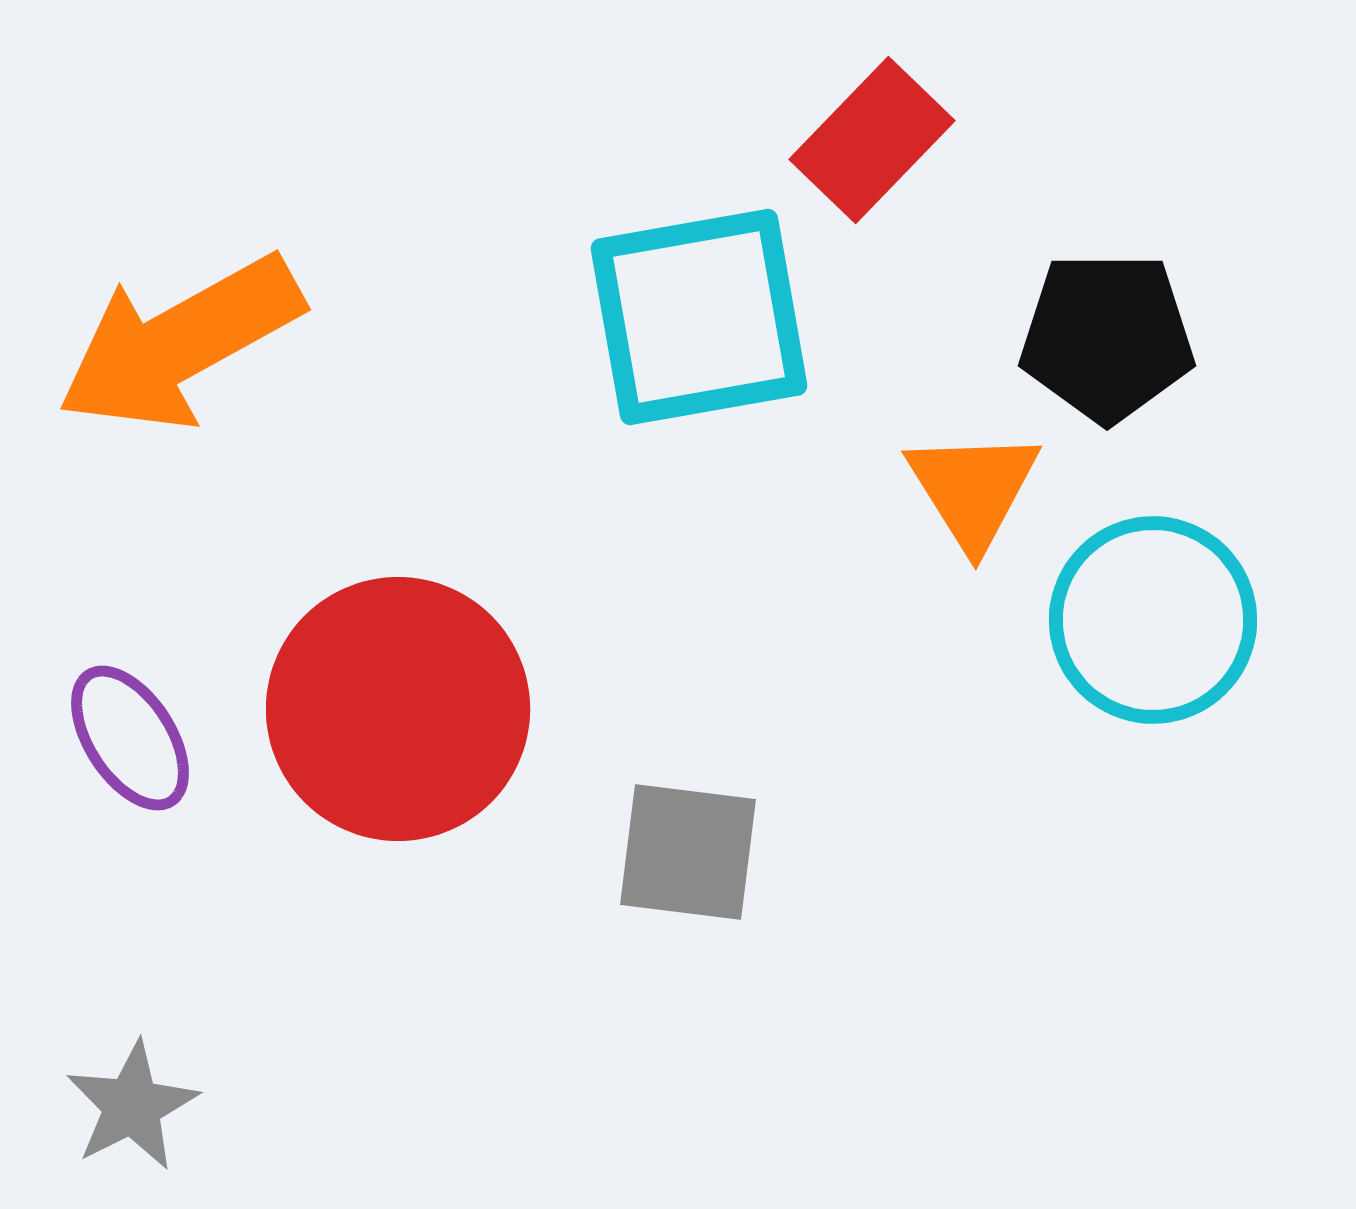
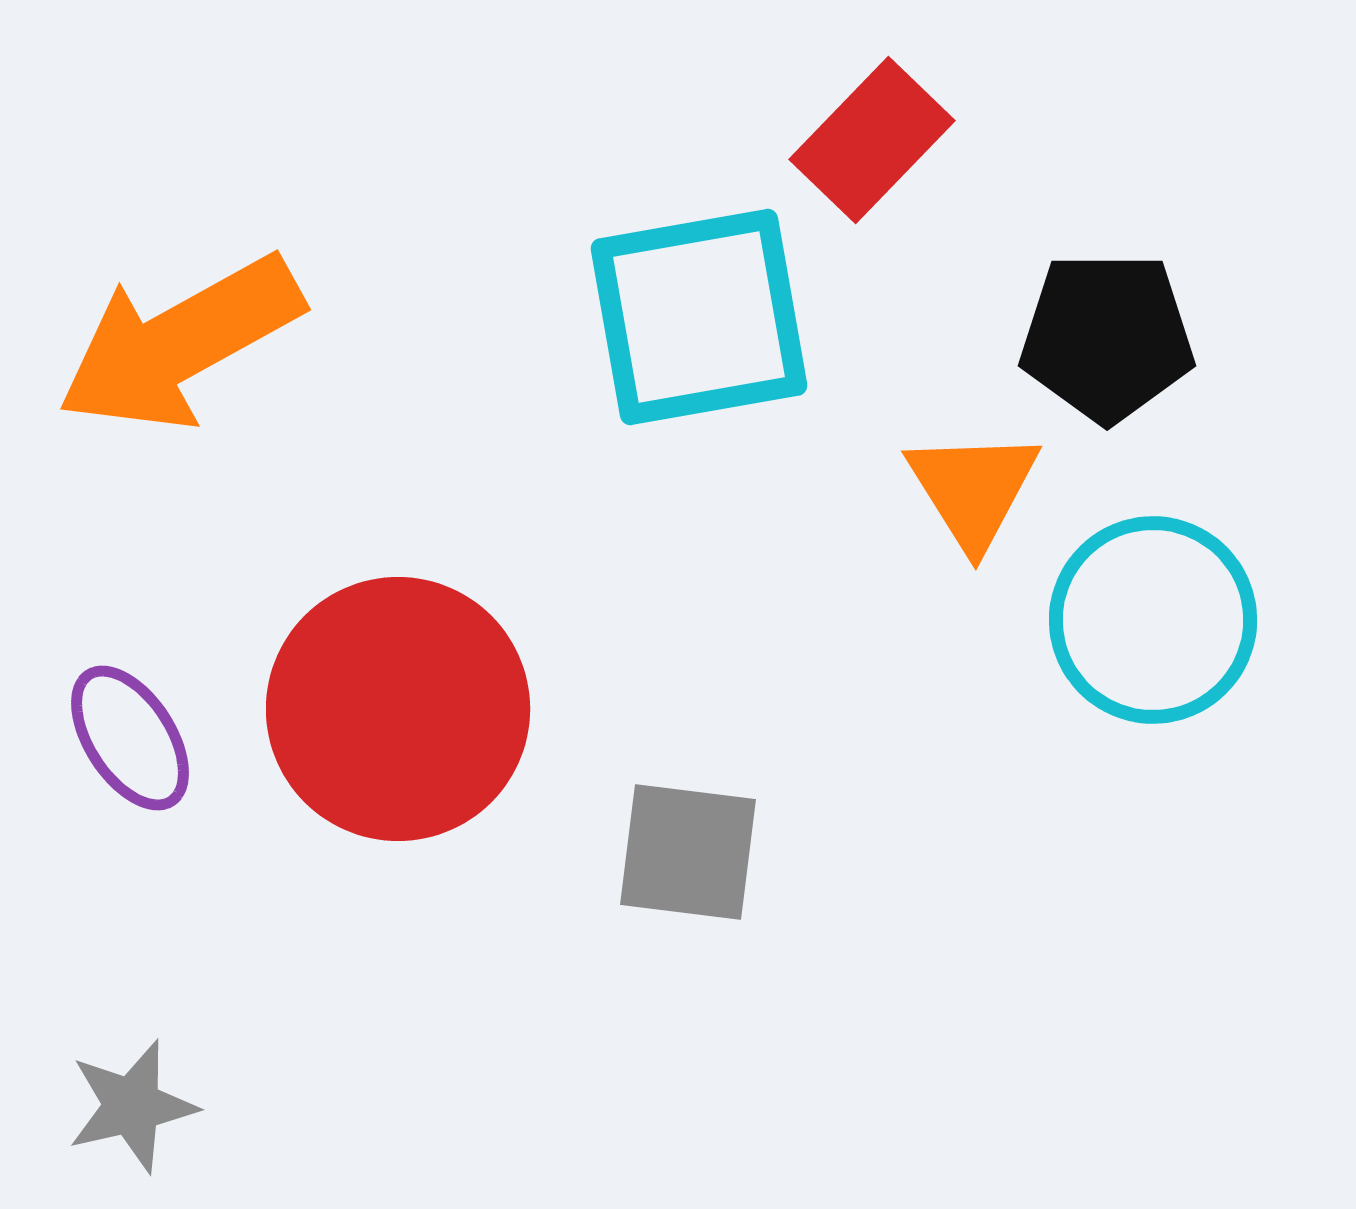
gray star: rotated 14 degrees clockwise
